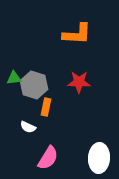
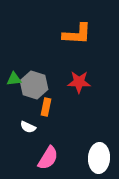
green triangle: moved 1 px down
